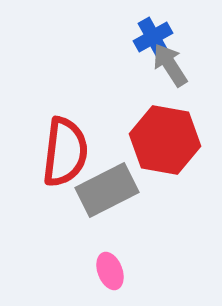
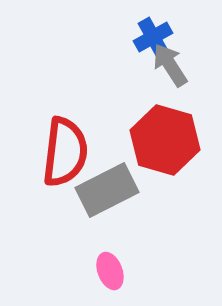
red hexagon: rotated 6 degrees clockwise
